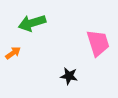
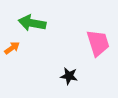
green arrow: rotated 28 degrees clockwise
orange arrow: moved 1 px left, 5 px up
